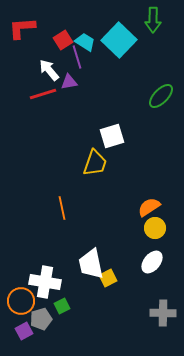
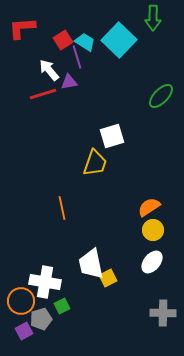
green arrow: moved 2 px up
yellow circle: moved 2 px left, 2 px down
